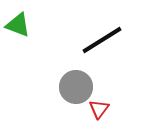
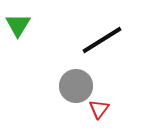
green triangle: rotated 40 degrees clockwise
gray circle: moved 1 px up
